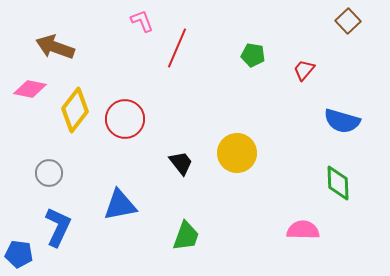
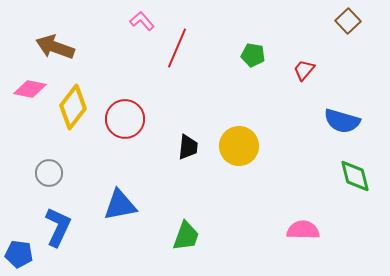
pink L-shape: rotated 20 degrees counterclockwise
yellow diamond: moved 2 px left, 3 px up
yellow circle: moved 2 px right, 7 px up
black trapezoid: moved 7 px right, 16 px up; rotated 44 degrees clockwise
green diamond: moved 17 px right, 7 px up; rotated 12 degrees counterclockwise
